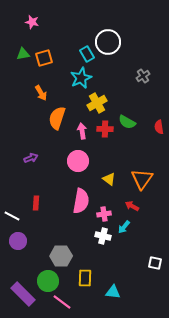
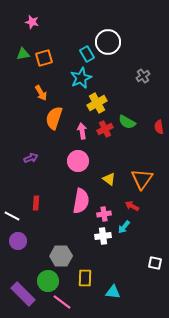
orange semicircle: moved 3 px left
red cross: rotated 28 degrees counterclockwise
white cross: rotated 21 degrees counterclockwise
